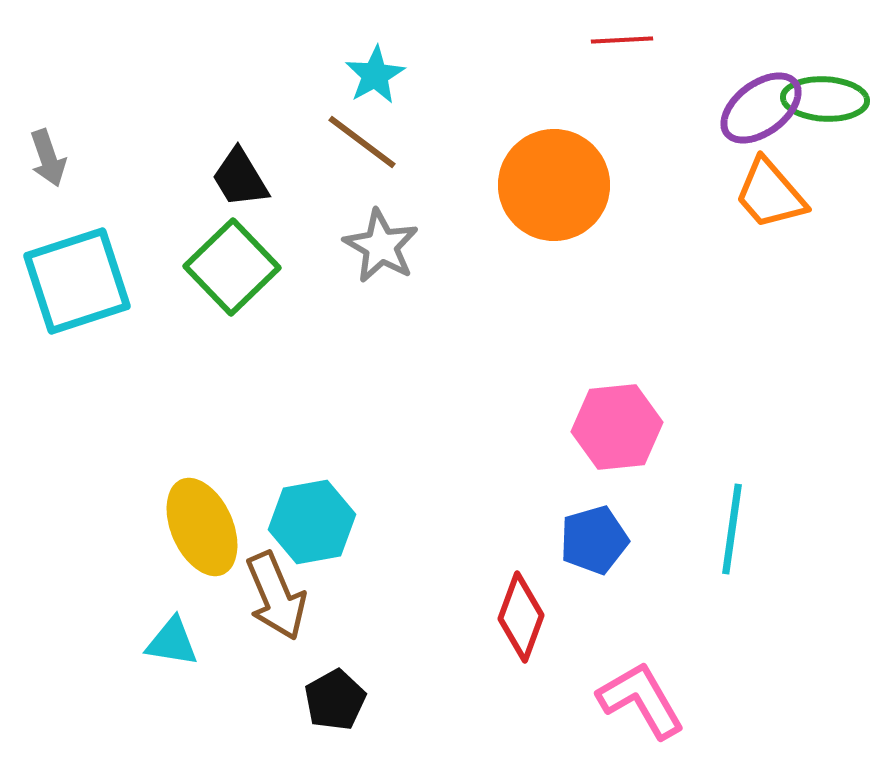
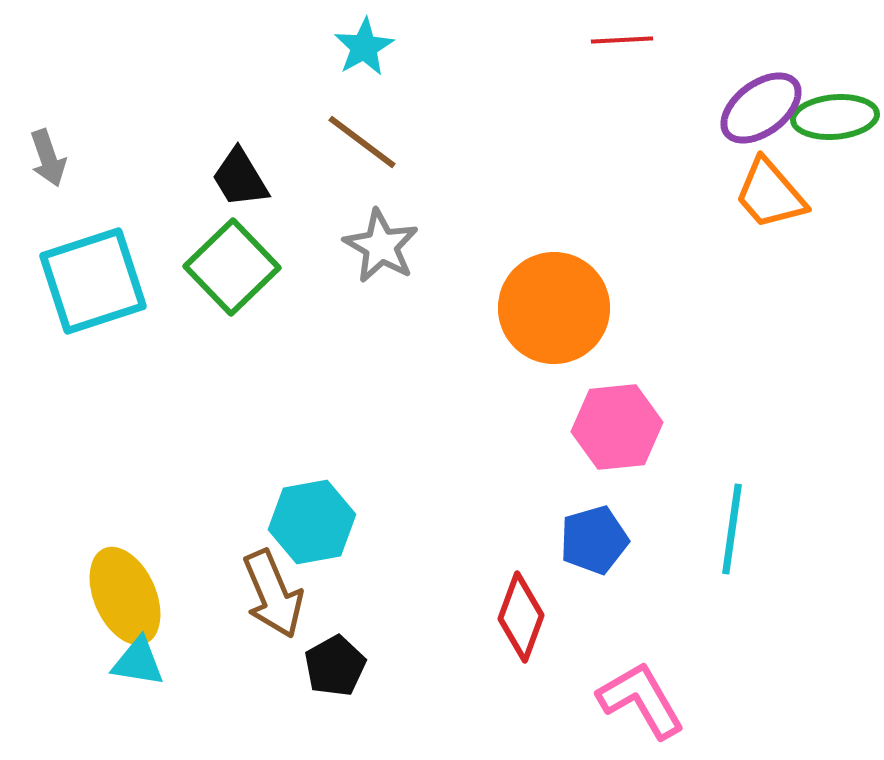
cyan star: moved 11 px left, 28 px up
green ellipse: moved 10 px right, 18 px down; rotated 8 degrees counterclockwise
orange circle: moved 123 px down
cyan square: moved 16 px right
yellow ellipse: moved 77 px left, 69 px down
brown arrow: moved 3 px left, 2 px up
cyan triangle: moved 34 px left, 20 px down
black pentagon: moved 34 px up
